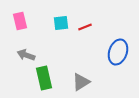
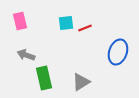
cyan square: moved 5 px right
red line: moved 1 px down
